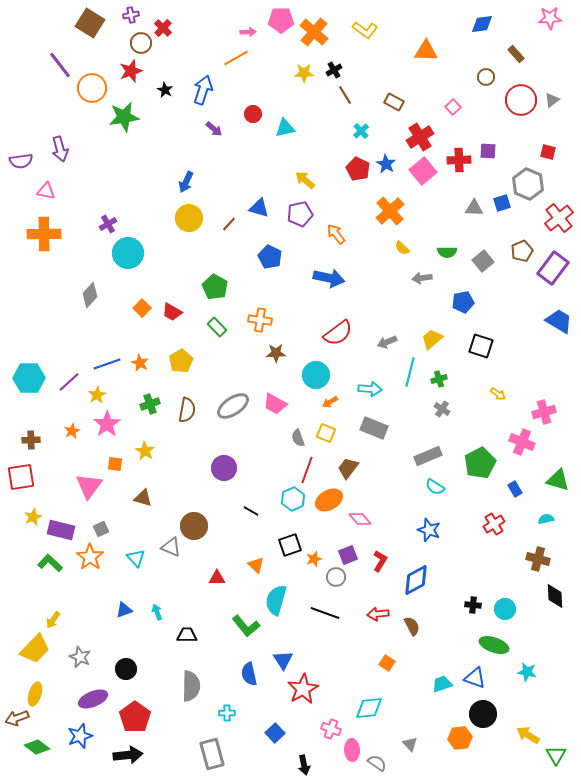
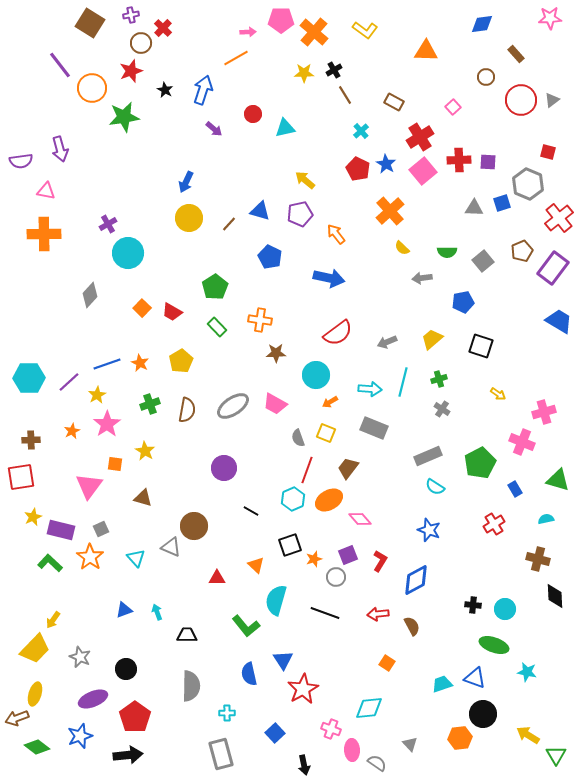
purple square at (488, 151): moved 11 px down
blue triangle at (259, 208): moved 1 px right, 3 px down
green pentagon at (215, 287): rotated 10 degrees clockwise
cyan line at (410, 372): moved 7 px left, 10 px down
gray rectangle at (212, 754): moved 9 px right
